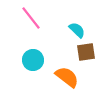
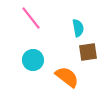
cyan semicircle: moved 1 px right, 2 px up; rotated 36 degrees clockwise
brown square: moved 2 px right
